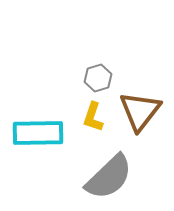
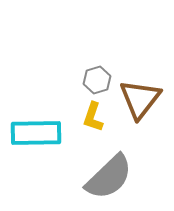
gray hexagon: moved 1 px left, 2 px down
brown triangle: moved 12 px up
cyan rectangle: moved 2 px left
